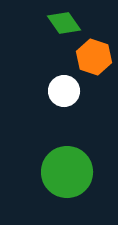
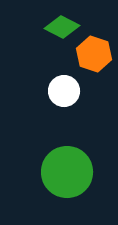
green diamond: moved 2 px left, 4 px down; rotated 28 degrees counterclockwise
orange hexagon: moved 3 px up
